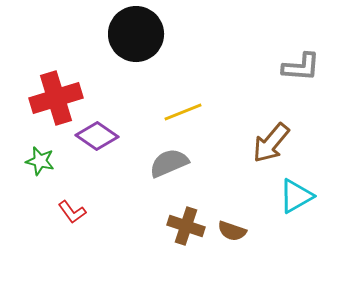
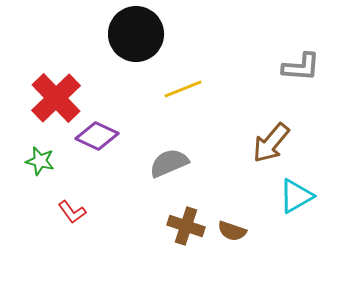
red cross: rotated 27 degrees counterclockwise
yellow line: moved 23 px up
purple diamond: rotated 9 degrees counterclockwise
